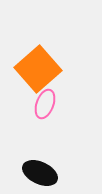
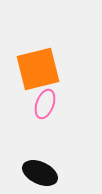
orange square: rotated 27 degrees clockwise
